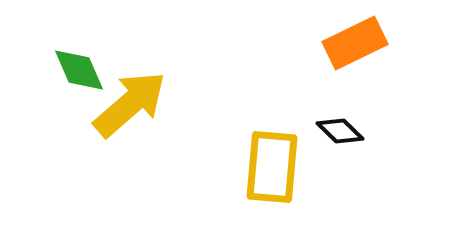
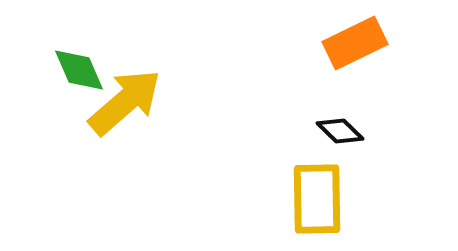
yellow arrow: moved 5 px left, 2 px up
yellow rectangle: moved 45 px right, 32 px down; rotated 6 degrees counterclockwise
